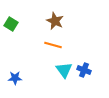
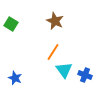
orange line: moved 7 px down; rotated 72 degrees counterclockwise
blue cross: moved 1 px right, 5 px down
blue star: rotated 24 degrees clockwise
